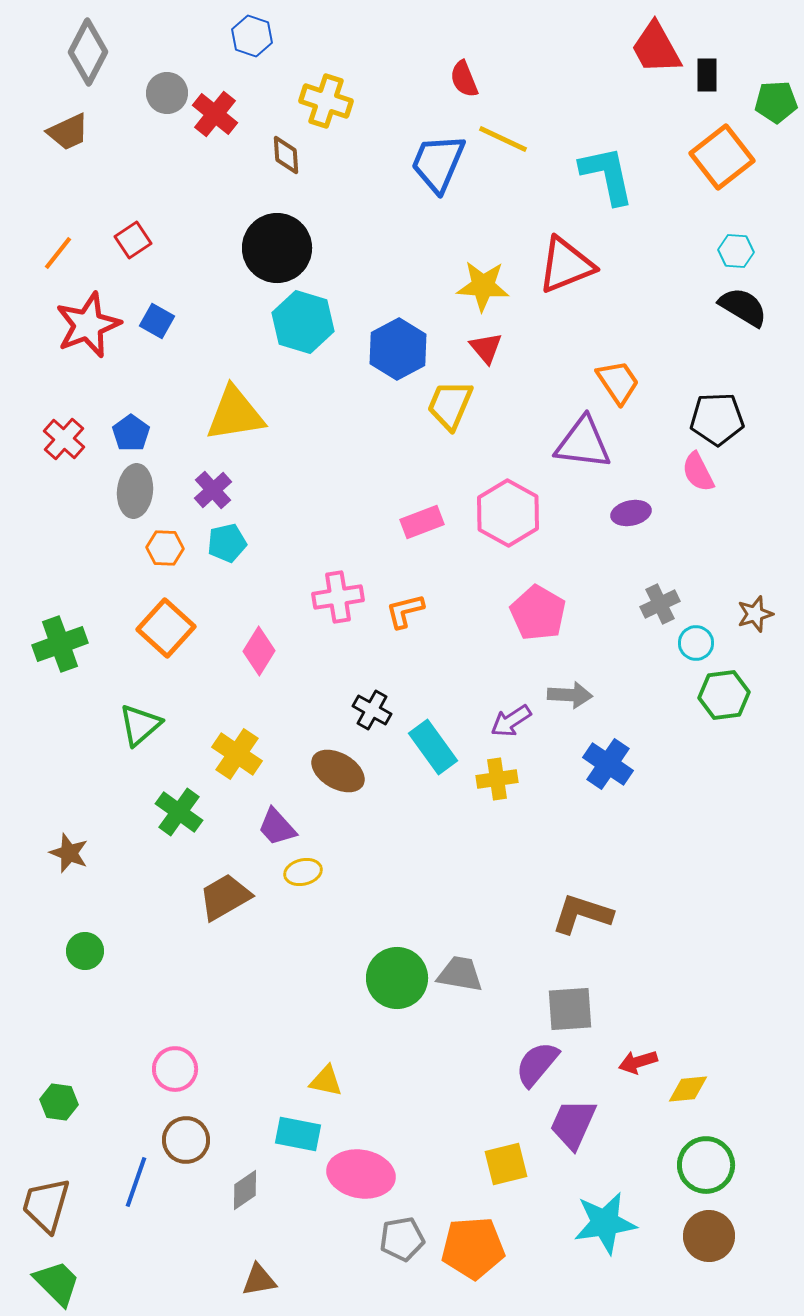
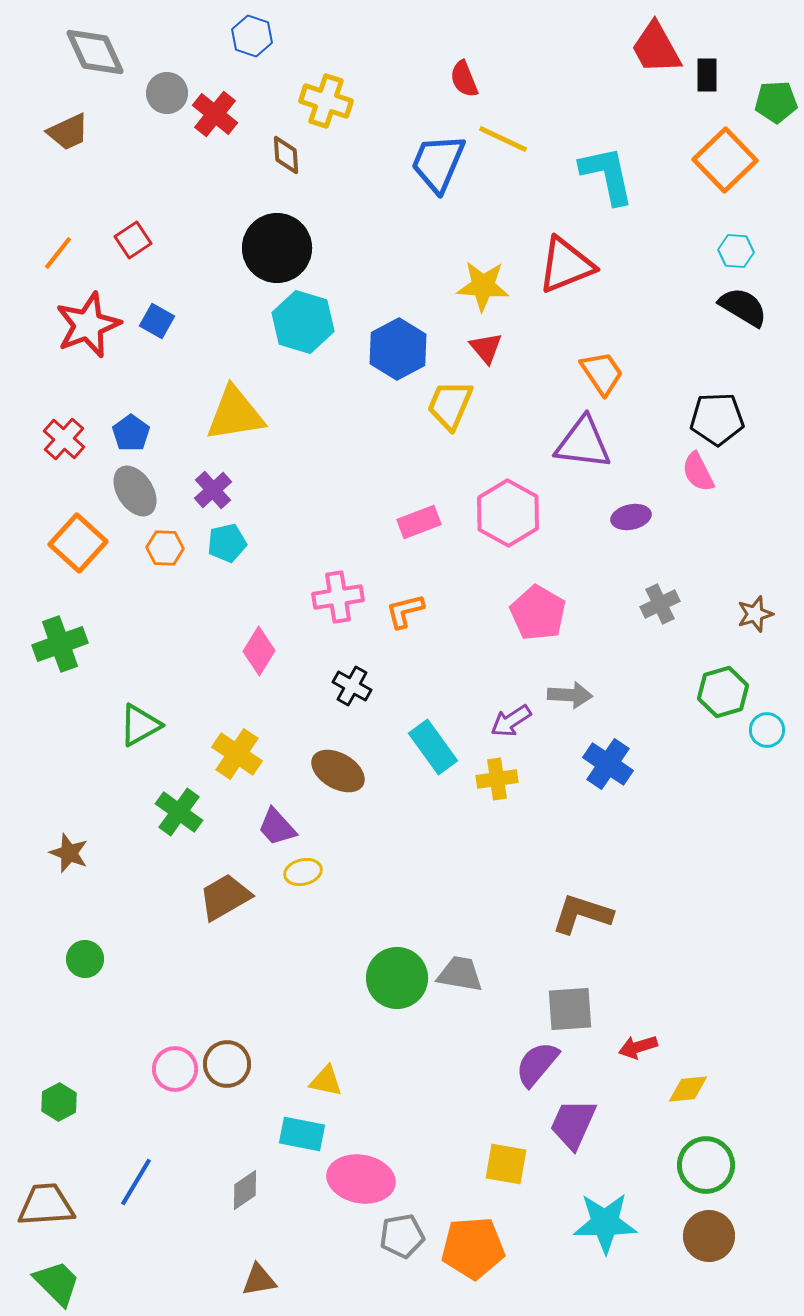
gray diamond at (88, 52): moved 7 px right; rotated 52 degrees counterclockwise
orange square at (722, 157): moved 3 px right, 3 px down; rotated 6 degrees counterclockwise
orange trapezoid at (618, 382): moved 16 px left, 9 px up
gray ellipse at (135, 491): rotated 39 degrees counterclockwise
purple ellipse at (631, 513): moved 4 px down
pink rectangle at (422, 522): moved 3 px left
orange square at (166, 628): moved 88 px left, 85 px up
cyan circle at (696, 643): moved 71 px right, 87 px down
green hexagon at (724, 695): moved 1 px left, 3 px up; rotated 9 degrees counterclockwise
black cross at (372, 710): moved 20 px left, 24 px up
green triangle at (140, 725): rotated 12 degrees clockwise
green circle at (85, 951): moved 8 px down
red arrow at (638, 1062): moved 15 px up
green hexagon at (59, 1102): rotated 24 degrees clockwise
cyan rectangle at (298, 1134): moved 4 px right
brown circle at (186, 1140): moved 41 px right, 76 px up
yellow square at (506, 1164): rotated 24 degrees clockwise
pink ellipse at (361, 1174): moved 5 px down
blue line at (136, 1182): rotated 12 degrees clockwise
brown trapezoid at (46, 1205): rotated 70 degrees clockwise
cyan star at (605, 1223): rotated 8 degrees clockwise
gray pentagon at (402, 1239): moved 3 px up
